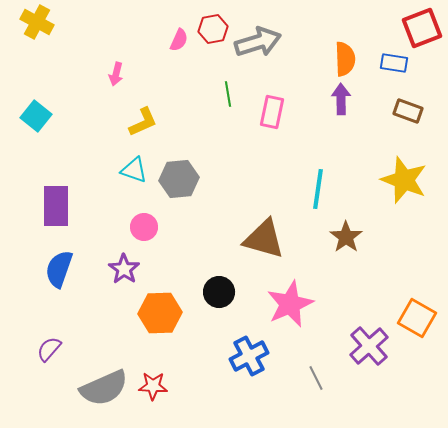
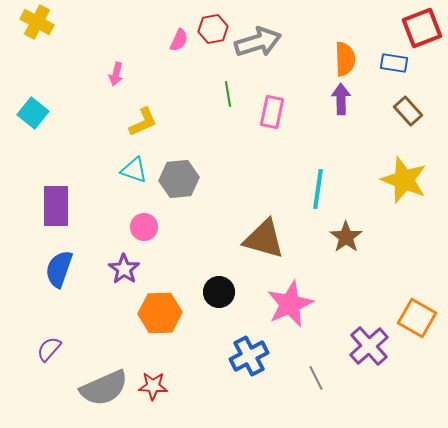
brown rectangle: rotated 28 degrees clockwise
cyan square: moved 3 px left, 3 px up
